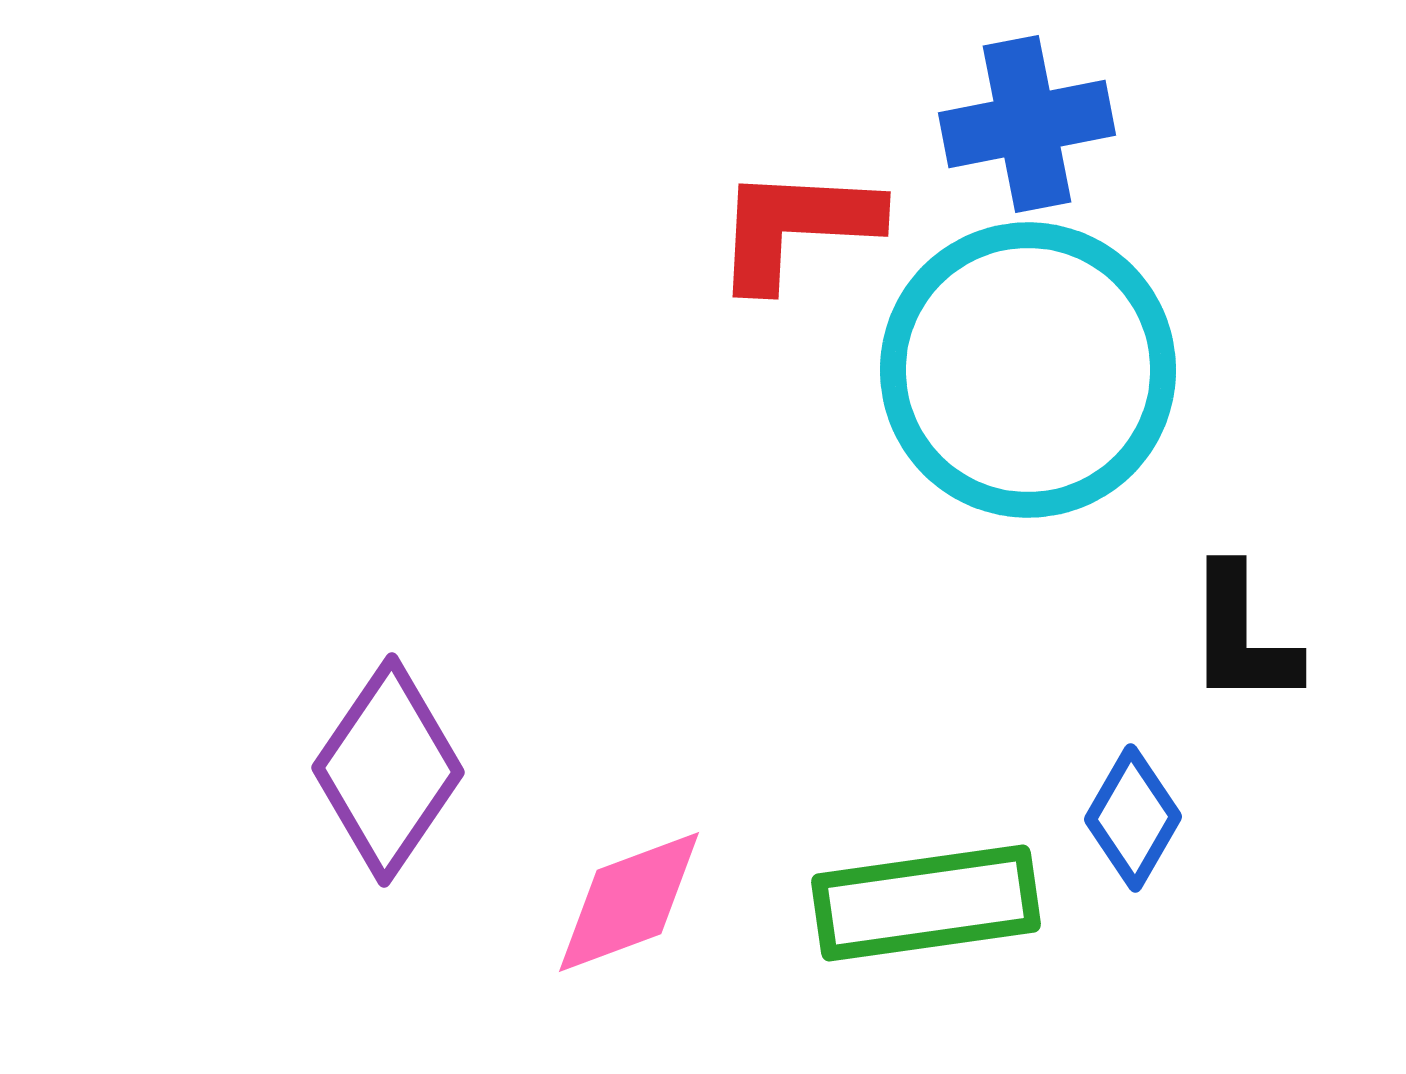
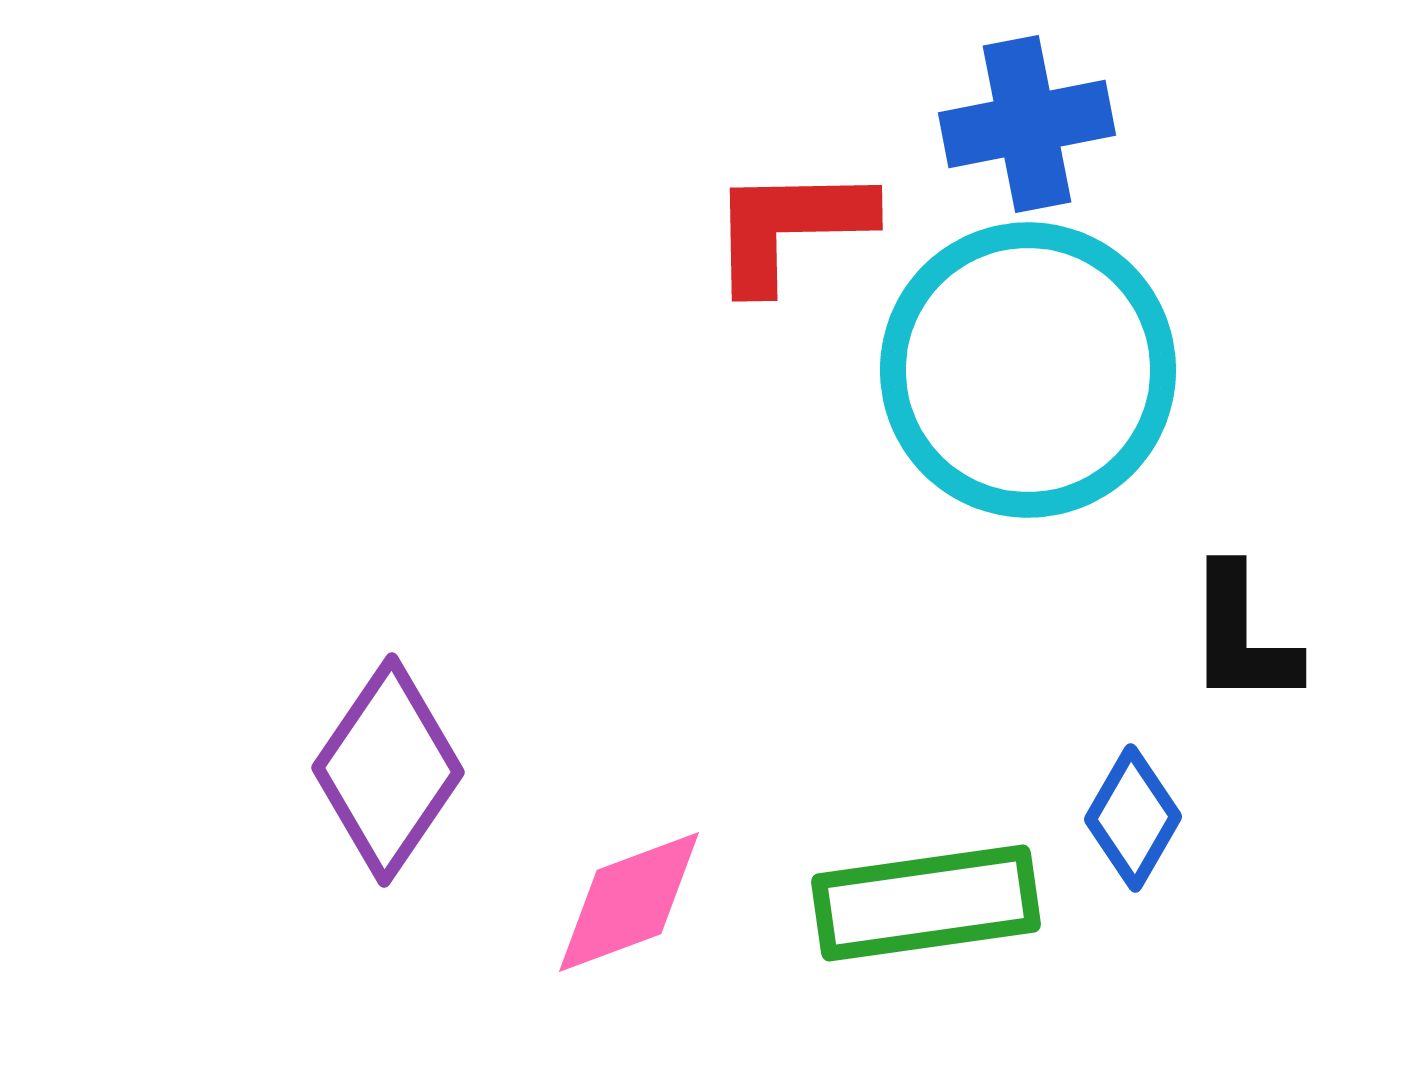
red L-shape: moved 6 px left; rotated 4 degrees counterclockwise
